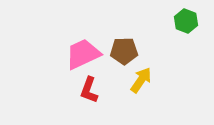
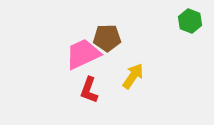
green hexagon: moved 4 px right
brown pentagon: moved 17 px left, 13 px up
yellow arrow: moved 8 px left, 4 px up
